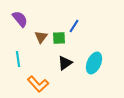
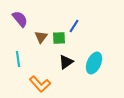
black triangle: moved 1 px right, 1 px up
orange L-shape: moved 2 px right
